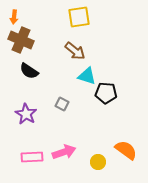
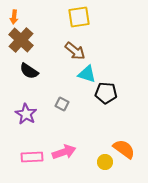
brown cross: rotated 20 degrees clockwise
cyan triangle: moved 2 px up
orange semicircle: moved 2 px left, 1 px up
yellow circle: moved 7 px right
